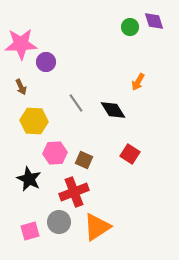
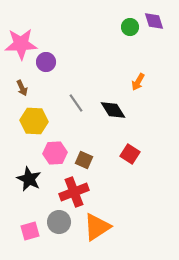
brown arrow: moved 1 px right, 1 px down
